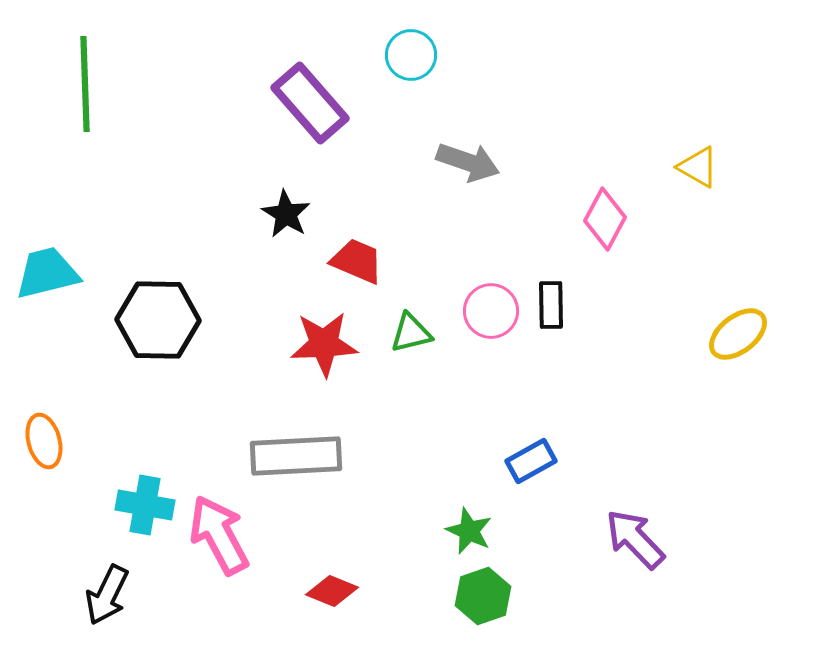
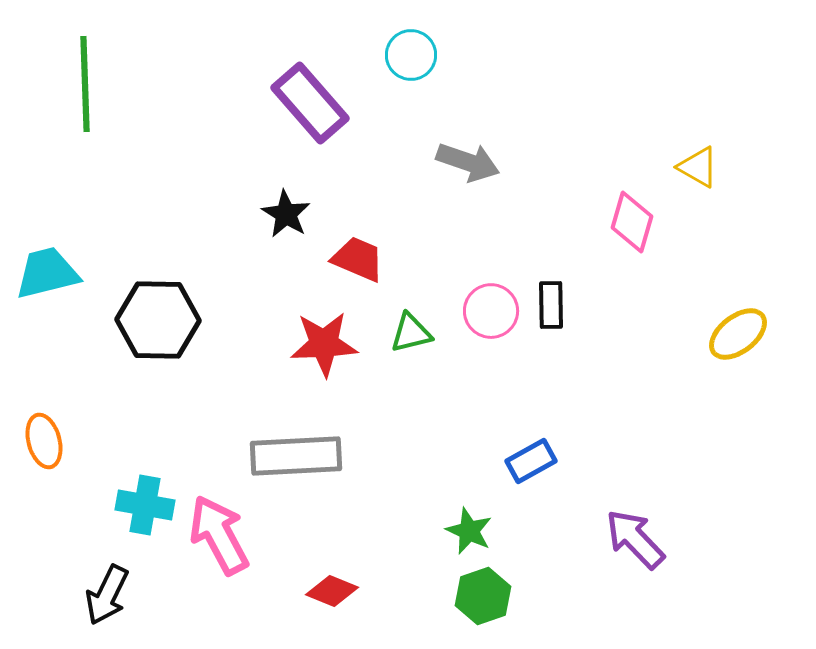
pink diamond: moved 27 px right, 3 px down; rotated 12 degrees counterclockwise
red trapezoid: moved 1 px right, 2 px up
